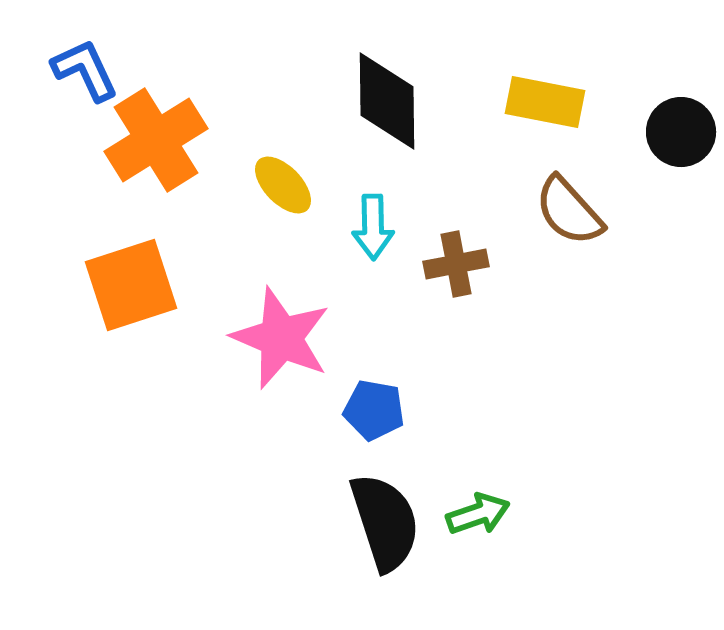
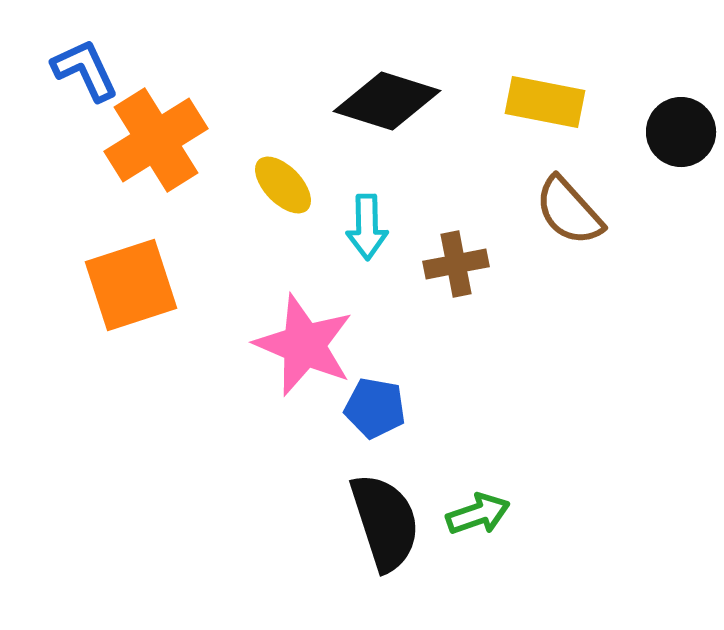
black diamond: rotated 72 degrees counterclockwise
cyan arrow: moved 6 px left
pink star: moved 23 px right, 7 px down
blue pentagon: moved 1 px right, 2 px up
